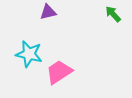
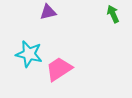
green arrow: rotated 18 degrees clockwise
pink trapezoid: moved 3 px up
